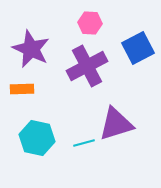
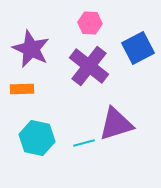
purple cross: moved 2 px right; rotated 24 degrees counterclockwise
